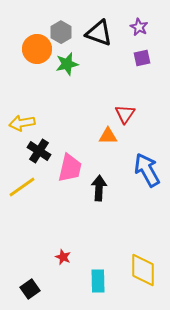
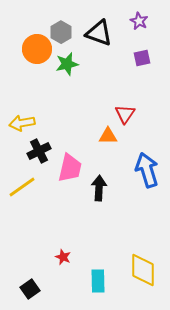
purple star: moved 6 px up
black cross: rotated 30 degrees clockwise
blue arrow: rotated 12 degrees clockwise
